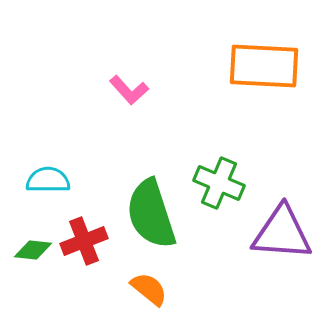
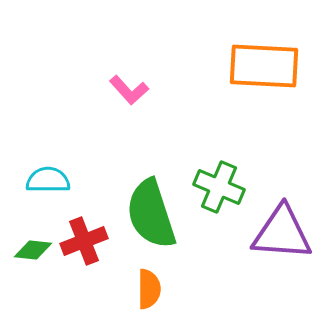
green cross: moved 4 px down
orange semicircle: rotated 51 degrees clockwise
